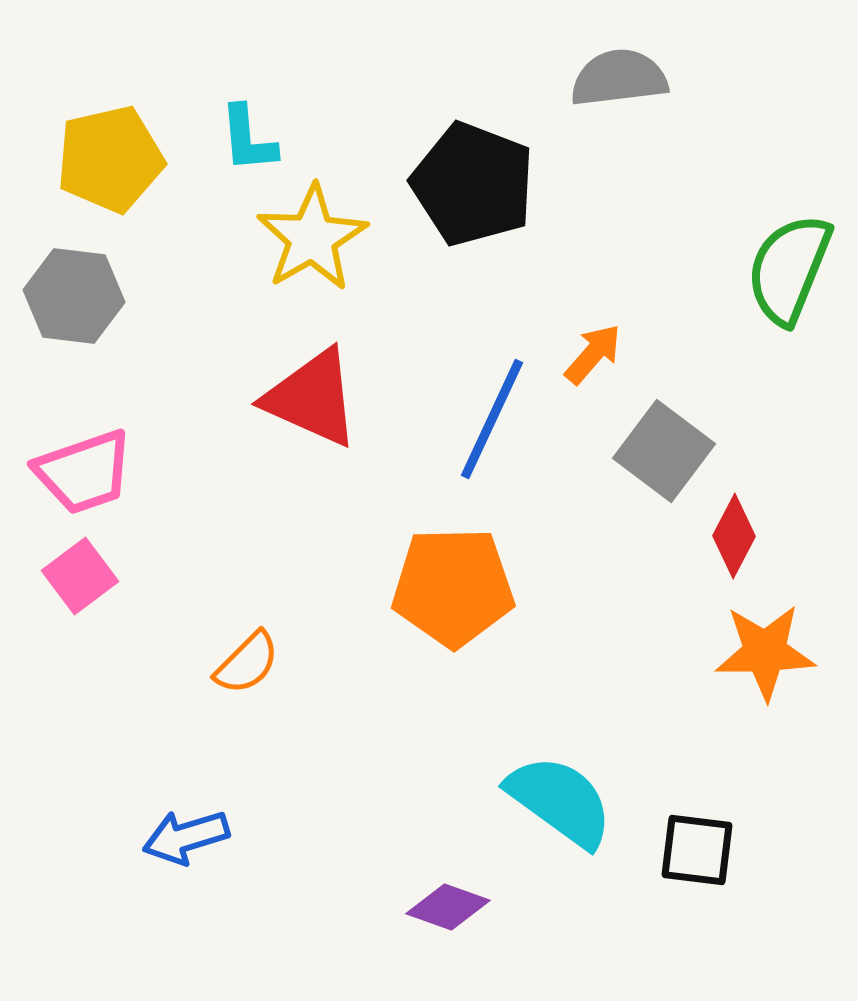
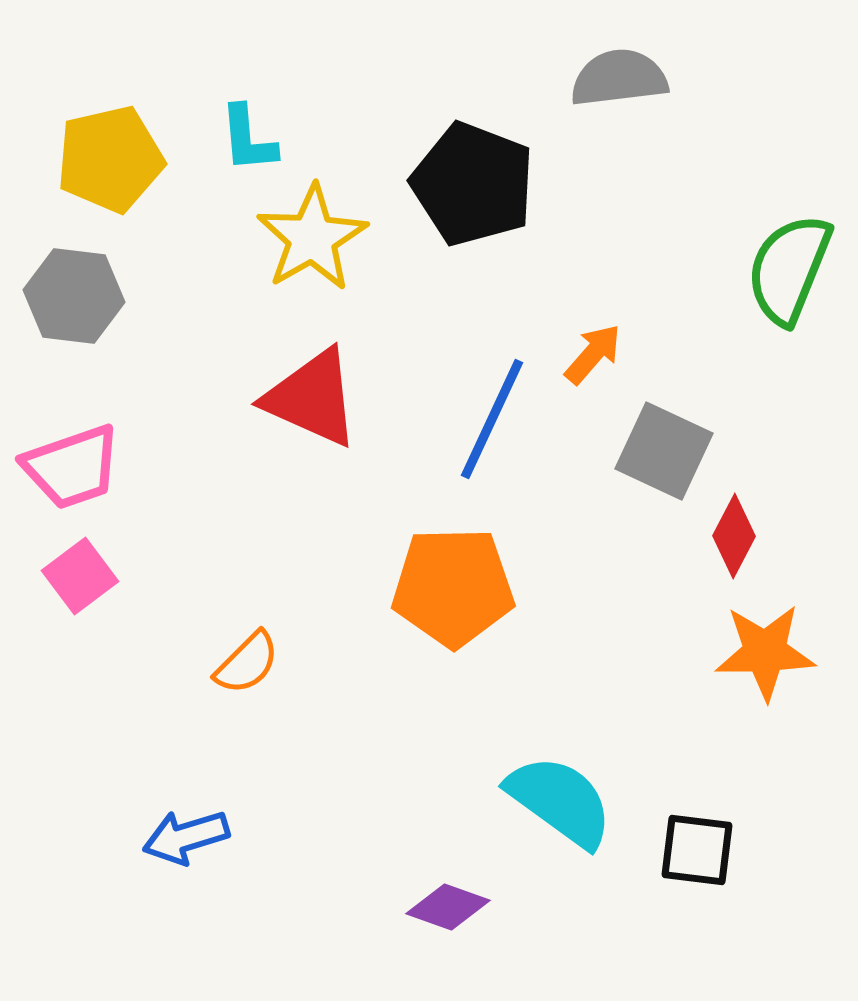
gray square: rotated 12 degrees counterclockwise
pink trapezoid: moved 12 px left, 5 px up
